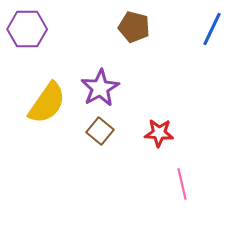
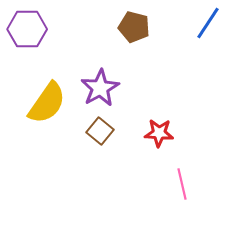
blue line: moved 4 px left, 6 px up; rotated 8 degrees clockwise
